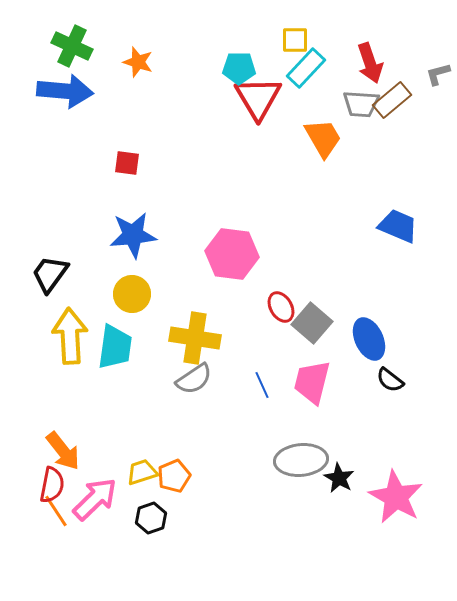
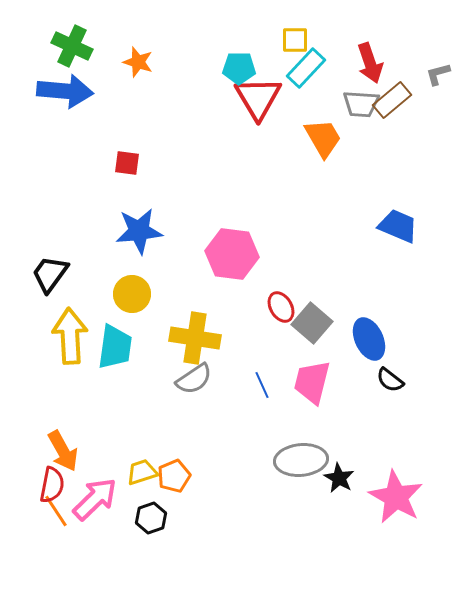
blue star: moved 6 px right, 4 px up
orange arrow: rotated 9 degrees clockwise
